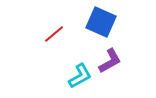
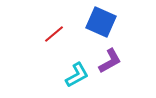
cyan L-shape: moved 3 px left, 1 px up
